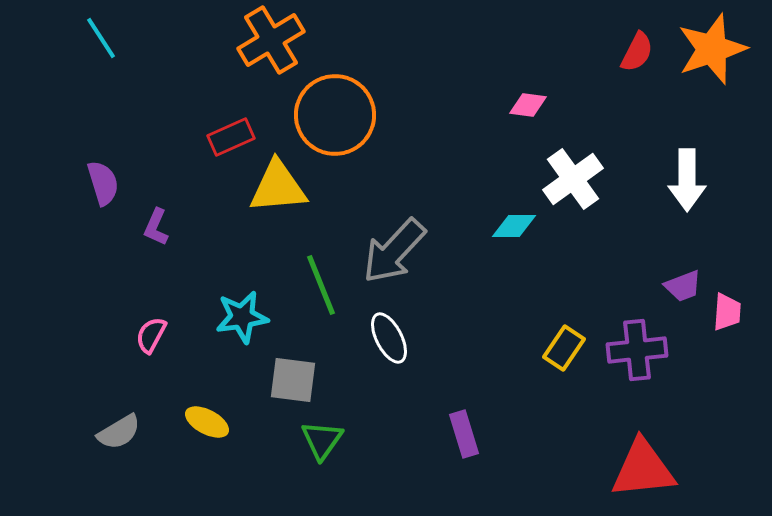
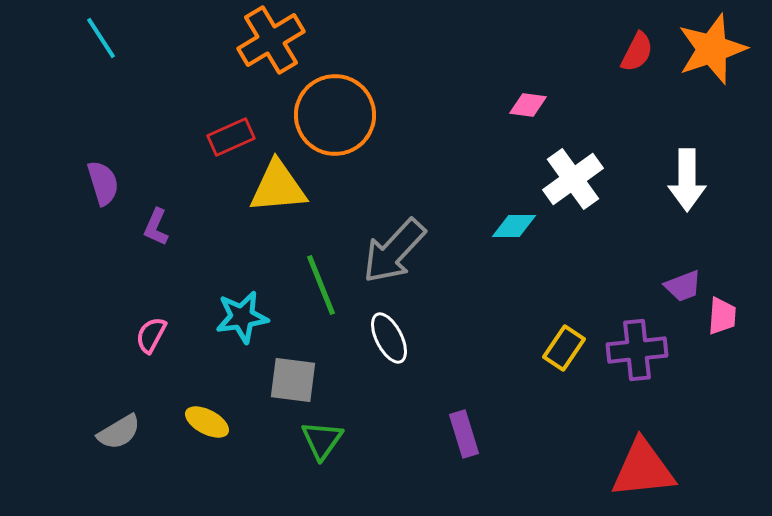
pink trapezoid: moved 5 px left, 4 px down
